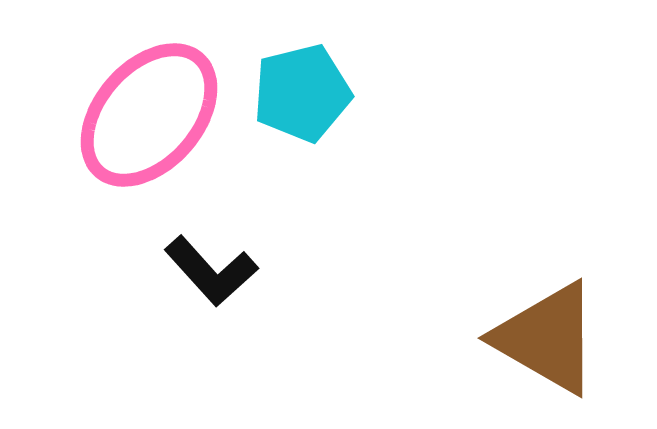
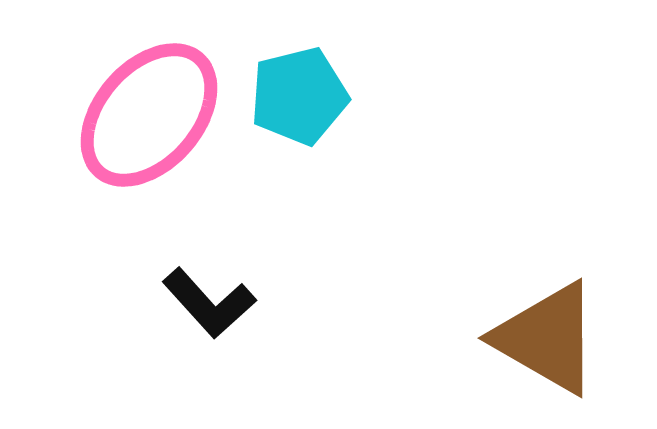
cyan pentagon: moved 3 px left, 3 px down
black L-shape: moved 2 px left, 32 px down
